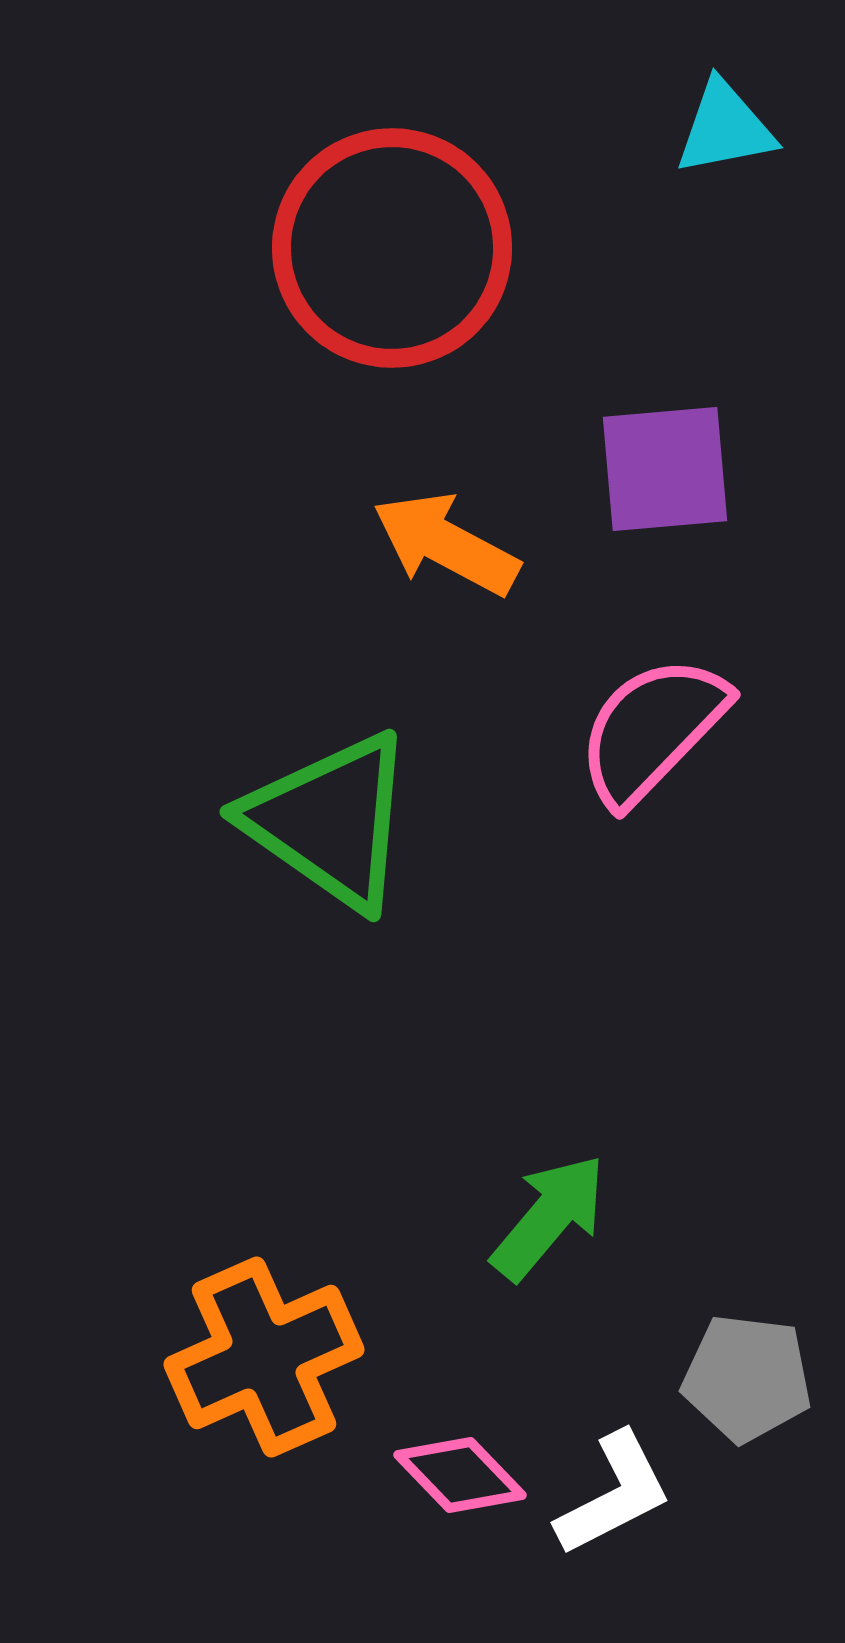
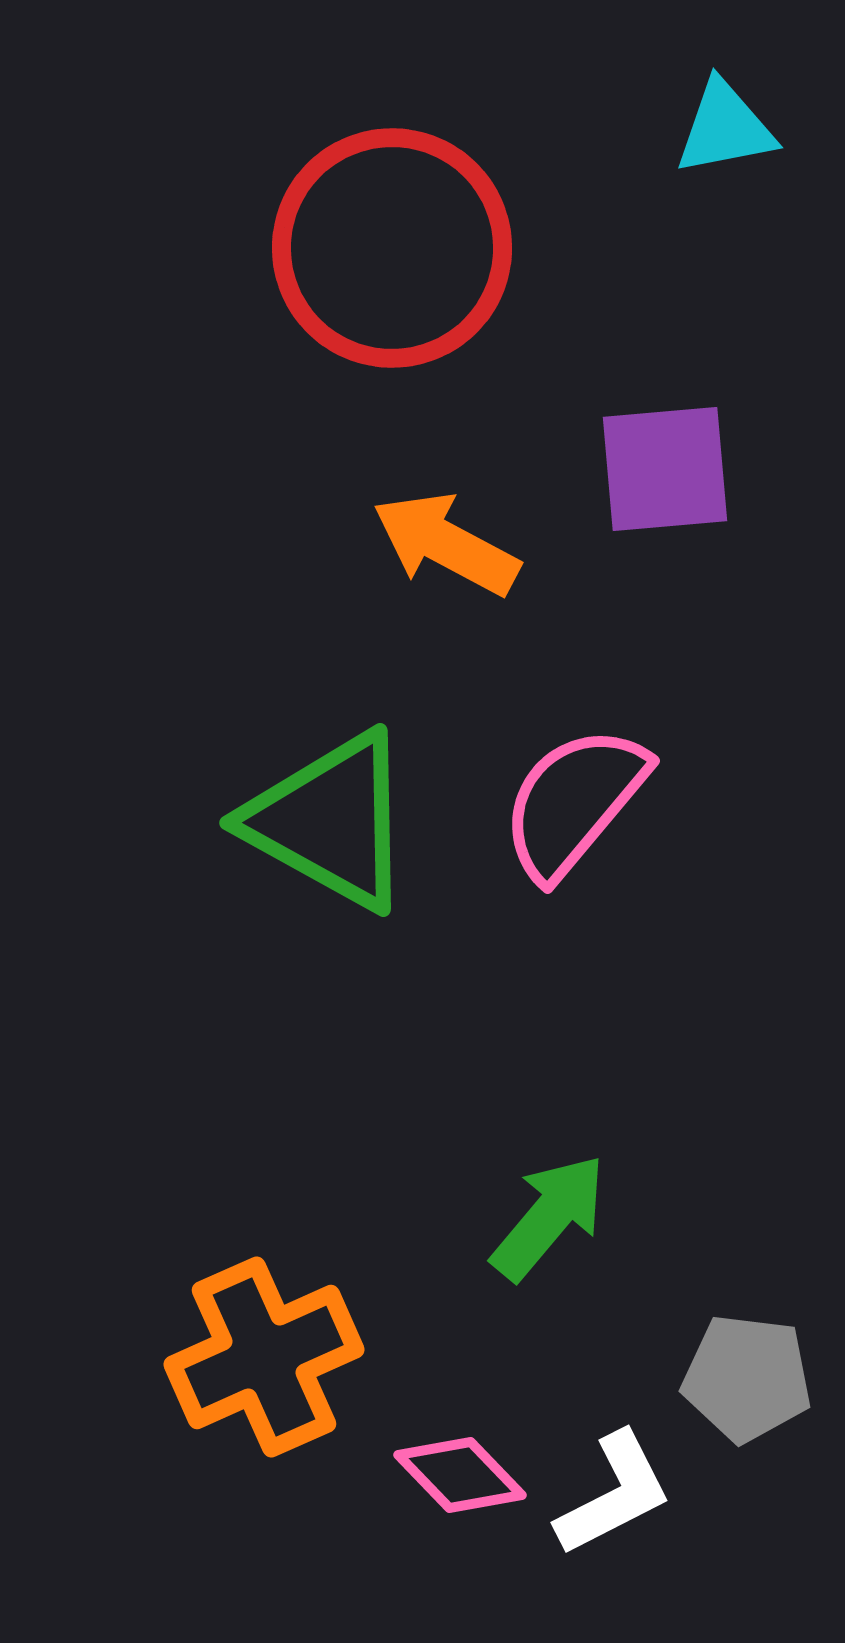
pink semicircle: moved 78 px left, 72 px down; rotated 4 degrees counterclockwise
green triangle: rotated 6 degrees counterclockwise
